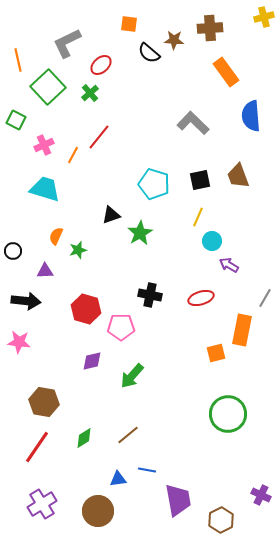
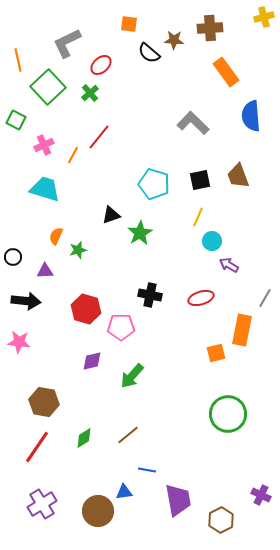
black circle at (13, 251): moved 6 px down
blue triangle at (118, 479): moved 6 px right, 13 px down
